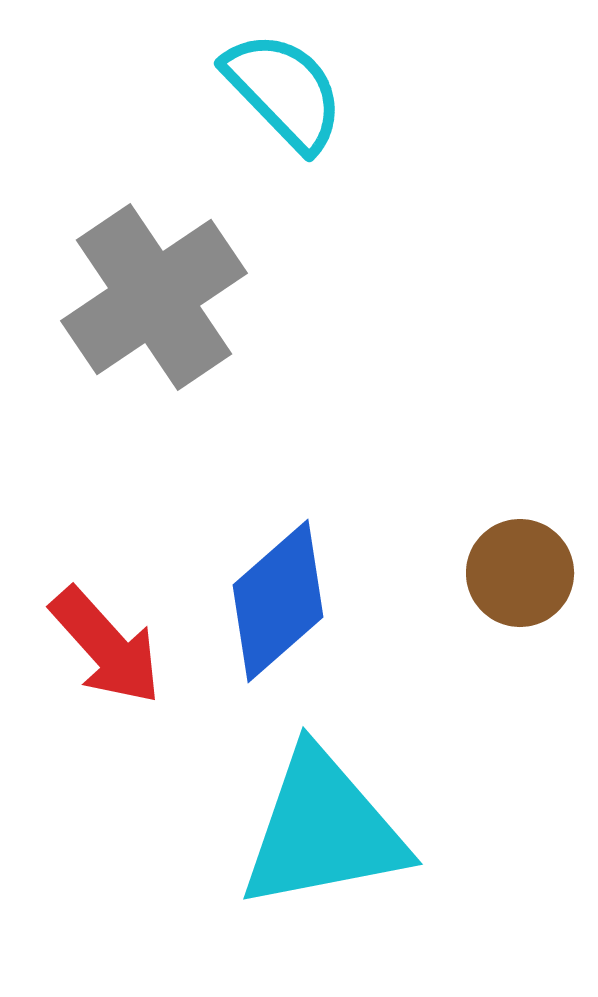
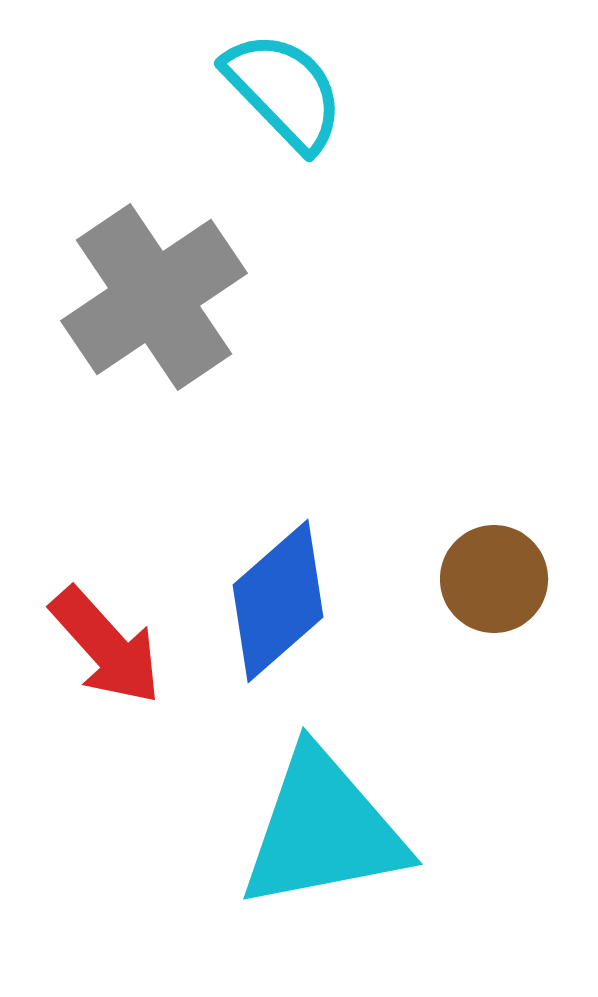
brown circle: moved 26 px left, 6 px down
